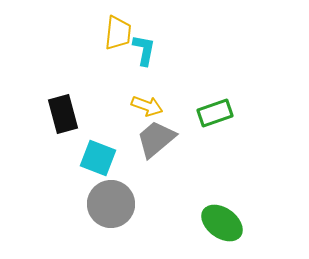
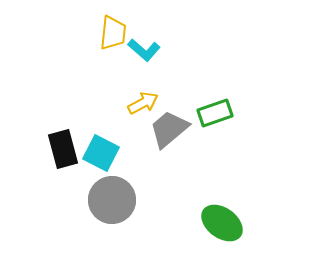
yellow trapezoid: moved 5 px left
cyan L-shape: rotated 120 degrees clockwise
yellow arrow: moved 4 px left, 3 px up; rotated 48 degrees counterclockwise
black rectangle: moved 35 px down
gray trapezoid: moved 13 px right, 10 px up
cyan square: moved 3 px right, 5 px up; rotated 6 degrees clockwise
gray circle: moved 1 px right, 4 px up
